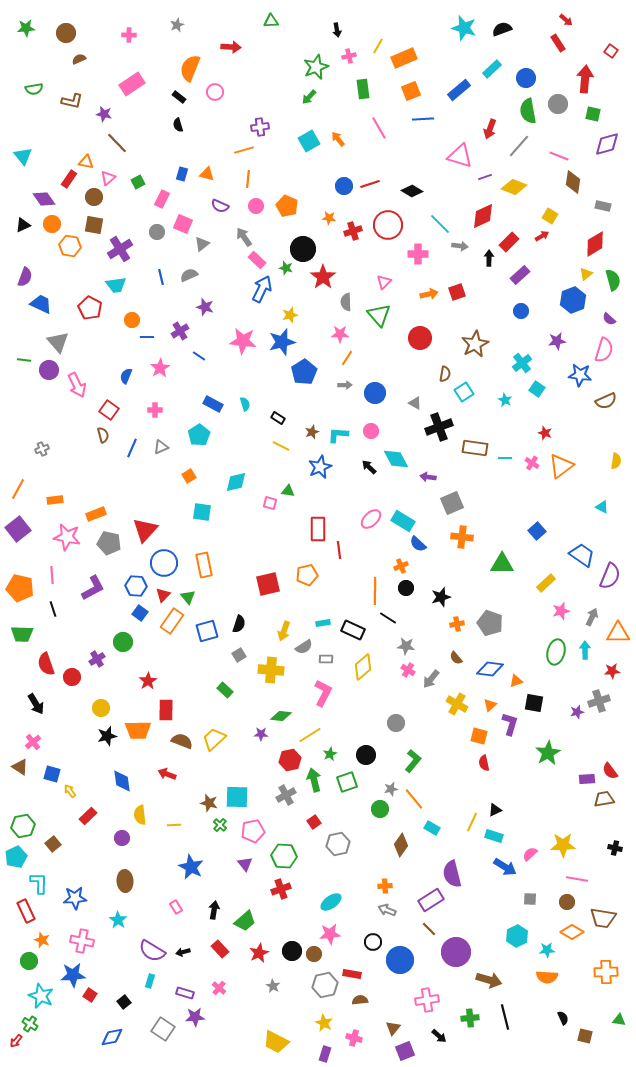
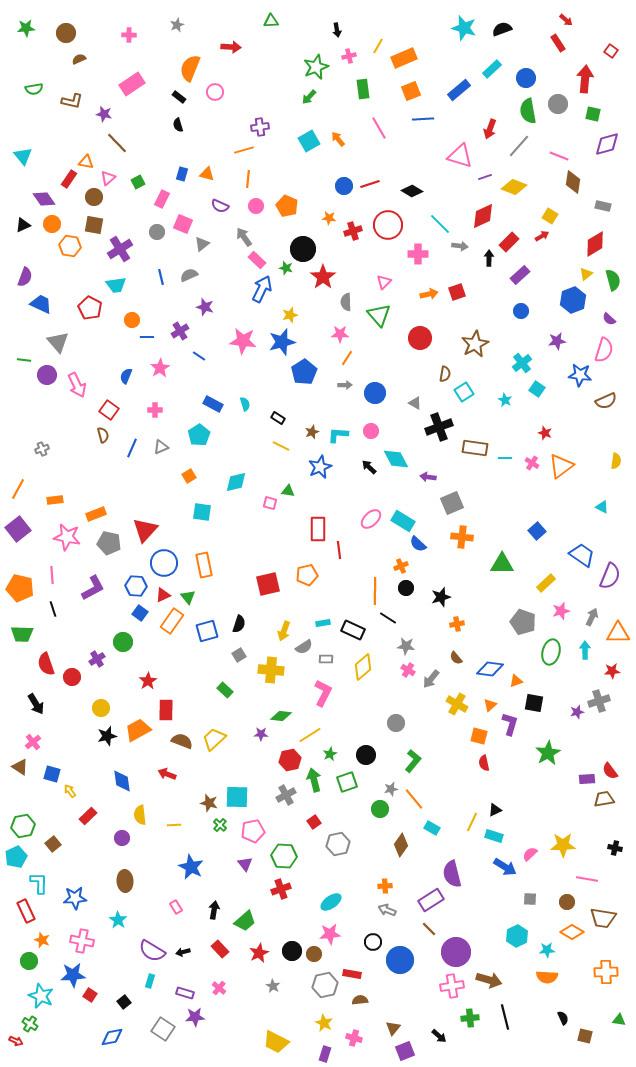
purple circle at (49, 370): moved 2 px left, 5 px down
red triangle at (163, 595): rotated 21 degrees clockwise
gray pentagon at (490, 623): moved 33 px right, 1 px up
green ellipse at (556, 652): moved 5 px left
orange trapezoid at (138, 730): rotated 152 degrees clockwise
pink line at (577, 879): moved 10 px right
pink cross at (427, 1000): moved 25 px right, 14 px up
red arrow at (16, 1041): rotated 104 degrees counterclockwise
